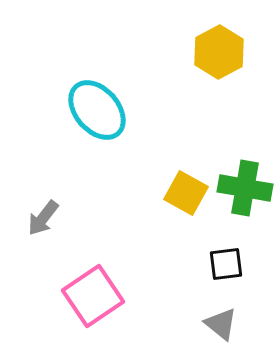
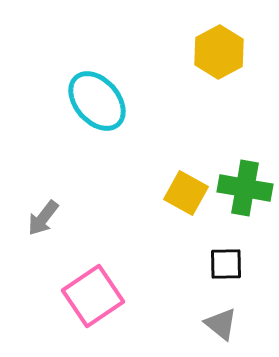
cyan ellipse: moved 9 px up
black square: rotated 6 degrees clockwise
